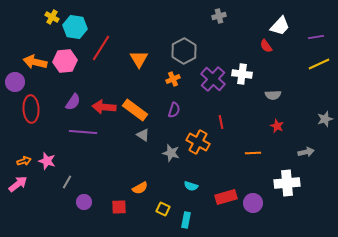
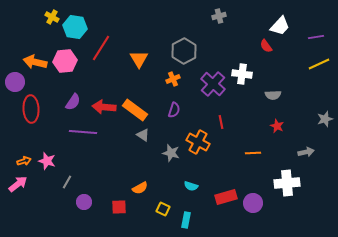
purple cross at (213, 79): moved 5 px down
